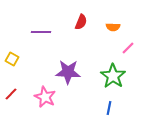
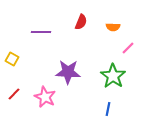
red line: moved 3 px right
blue line: moved 1 px left, 1 px down
